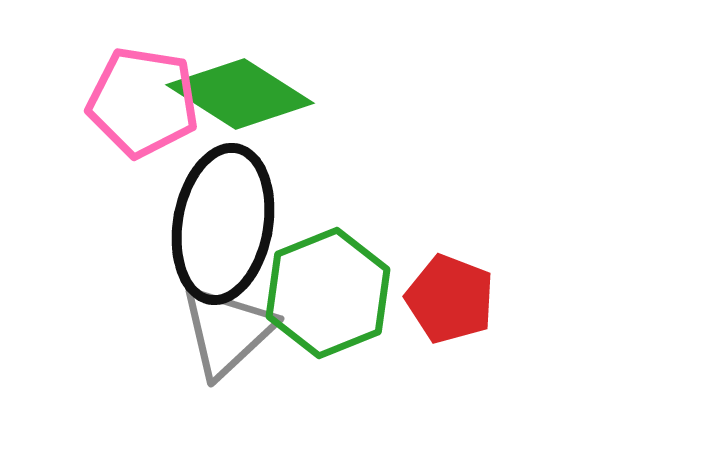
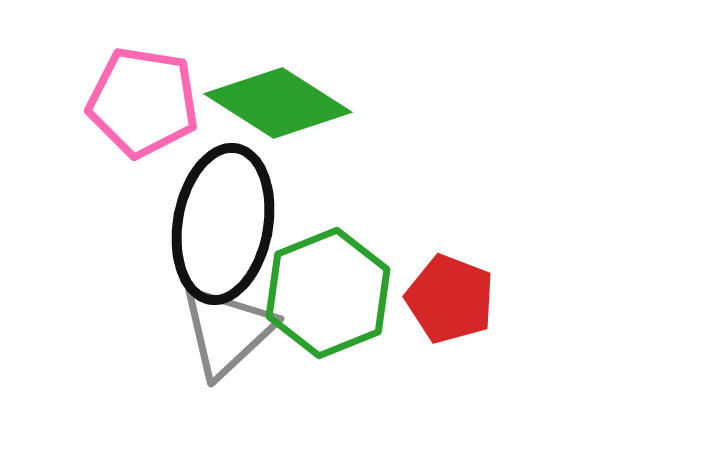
green diamond: moved 38 px right, 9 px down
